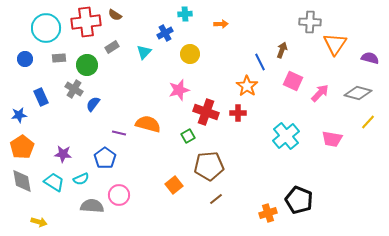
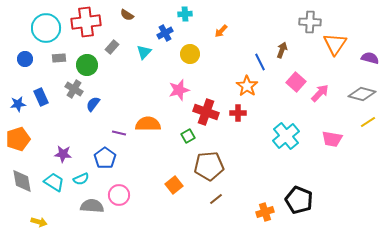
brown semicircle at (115, 15): moved 12 px right
orange arrow at (221, 24): moved 7 px down; rotated 136 degrees clockwise
gray rectangle at (112, 47): rotated 16 degrees counterclockwise
pink square at (293, 81): moved 3 px right, 1 px down; rotated 18 degrees clockwise
gray diamond at (358, 93): moved 4 px right, 1 px down
blue star at (19, 115): moved 1 px left, 11 px up
yellow line at (368, 122): rotated 14 degrees clockwise
orange semicircle at (148, 124): rotated 15 degrees counterclockwise
orange pentagon at (22, 147): moved 4 px left, 8 px up; rotated 15 degrees clockwise
orange cross at (268, 213): moved 3 px left, 1 px up
